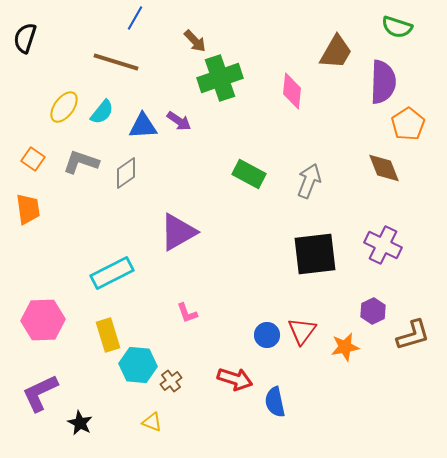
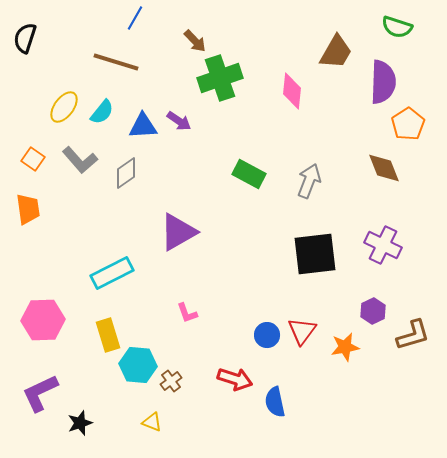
gray L-shape: moved 1 px left, 2 px up; rotated 150 degrees counterclockwise
black star: rotated 25 degrees clockwise
